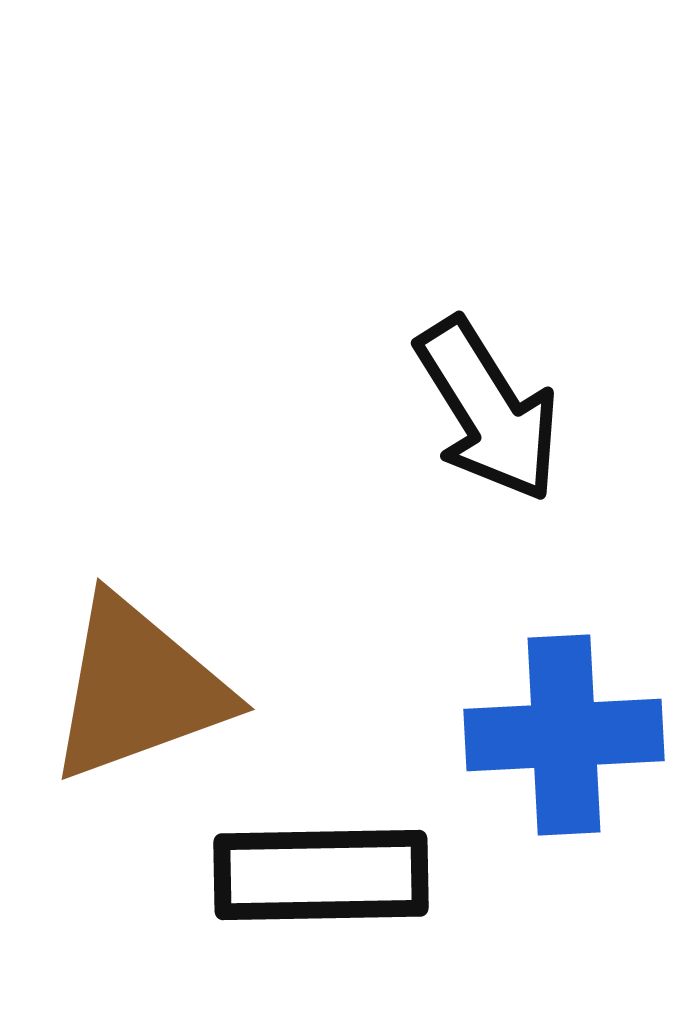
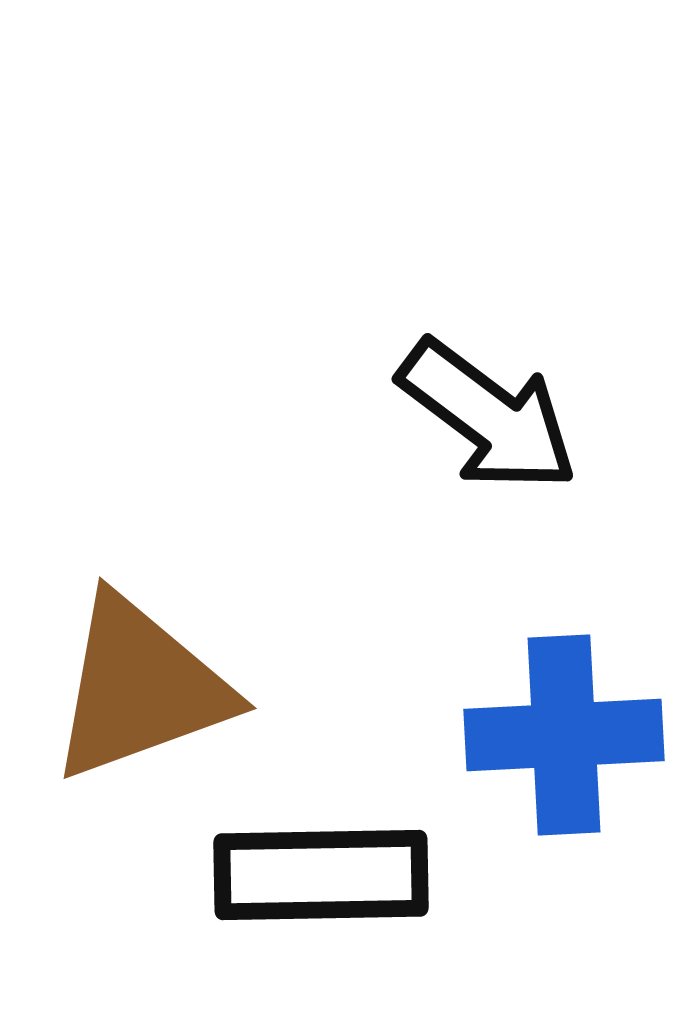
black arrow: moved 6 px down; rotated 21 degrees counterclockwise
brown triangle: moved 2 px right, 1 px up
